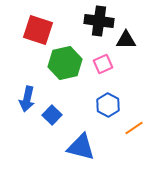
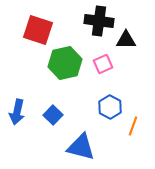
blue arrow: moved 10 px left, 13 px down
blue hexagon: moved 2 px right, 2 px down
blue square: moved 1 px right
orange line: moved 1 px left, 2 px up; rotated 36 degrees counterclockwise
